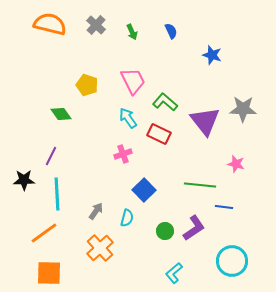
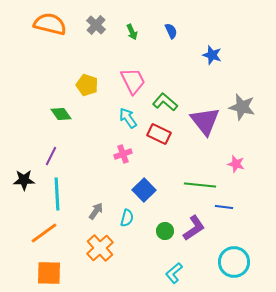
gray star: moved 1 px left, 2 px up; rotated 12 degrees clockwise
cyan circle: moved 2 px right, 1 px down
